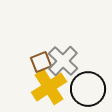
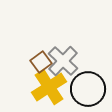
brown square: rotated 15 degrees counterclockwise
